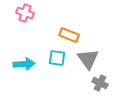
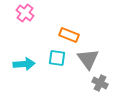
pink cross: rotated 18 degrees clockwise
